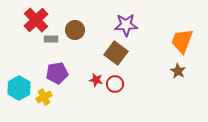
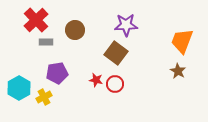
gray rectangle: moved 5 px left, 3 px down
